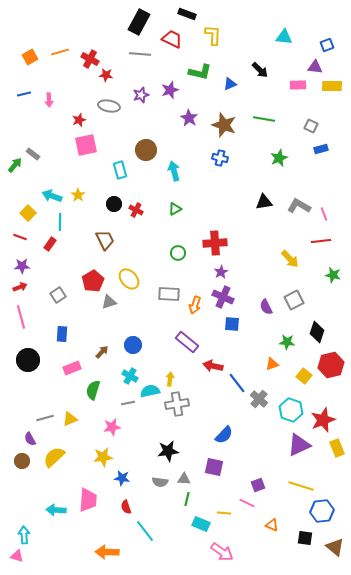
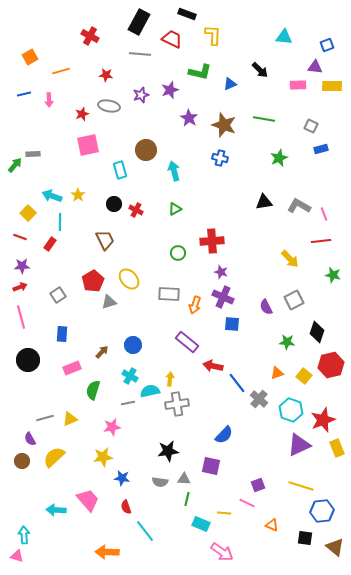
orange line at (60, 52): moved 1 px right, 19 px down
red cross at (90, 59): moved 23 px up
red star at (79, 120): moved 3 px right, 6 px up
pink square at (86, 145): moved 2 px right
gray rectangle at (33, 154): rotated 40 degrees counterclockwise
red cross at (215, 243): moved 3 px left, 2 px up
purple star at (221, 272): rotated 24 degrees counterclockwise
orange triangle at (272, 364): moved 5 px right, 9 px down
purple square at (214, 467): moved 3 px left, 1 px up
pink trapezoid at (88, 500): rotated 45 degrees counterclockwise
